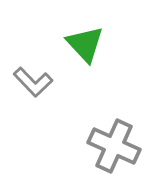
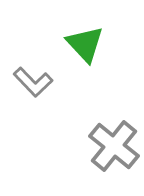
gray cross: rotated 15 degrees clockwise
